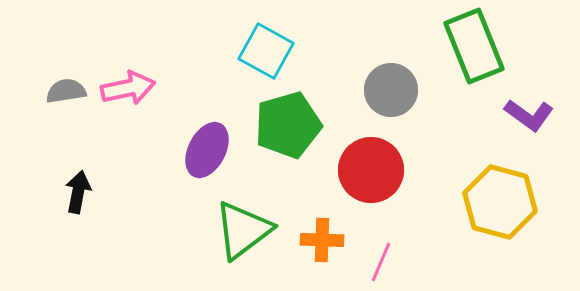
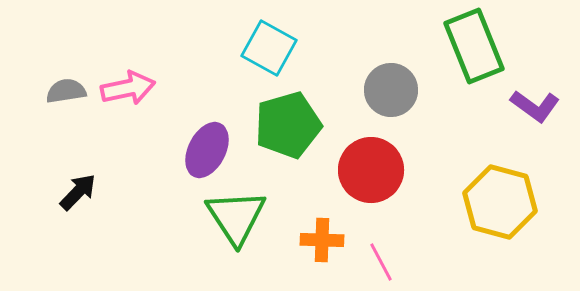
cyan square: moved 3 px right, 3 px up
purple L-shape: moved 6 px right, 9 px up
black arrow: rotated 33 degrees clockwise
green triangle: moved 7 px left, 13 px up; rotated 26 degrees counterclockwise
pink line: rotated 51 degrees counterclockwise
